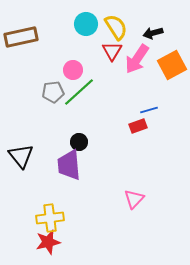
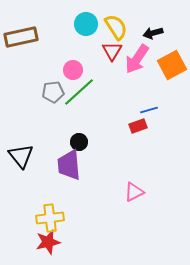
pink triangle: moved 7 px up; rotated 20 degrees clockwise
